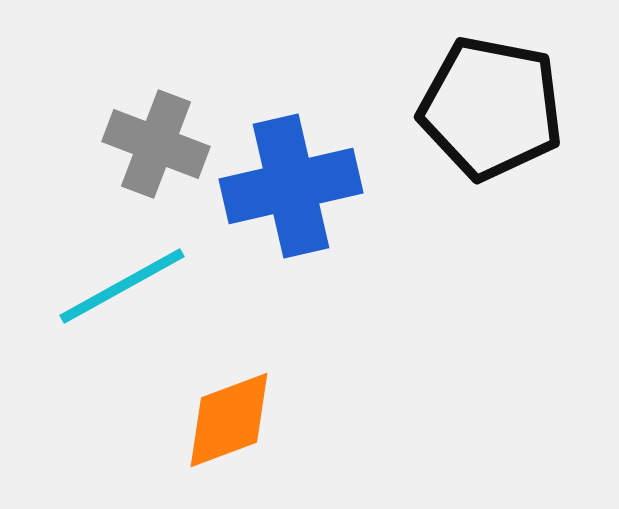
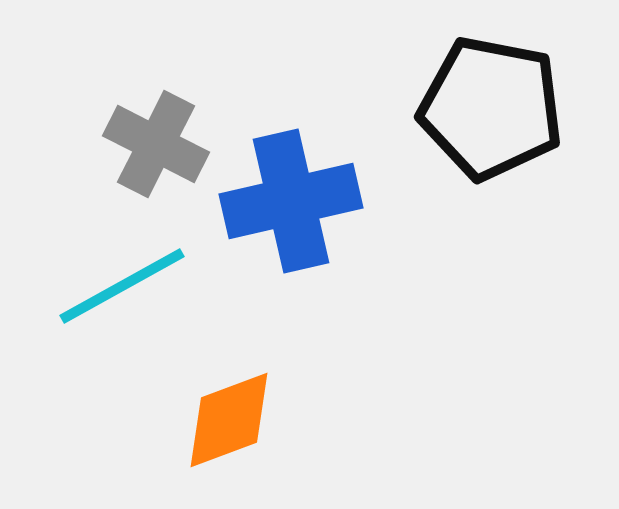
gray cross: rotated 6 degrees clockwise
blue cross: moved 15 px down
